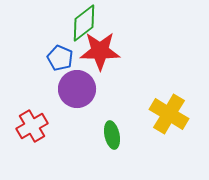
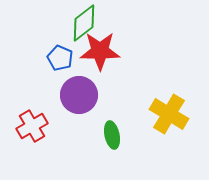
purple circle: moved 2 px right, 6 px down
